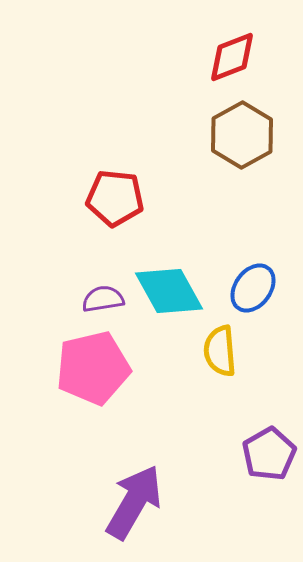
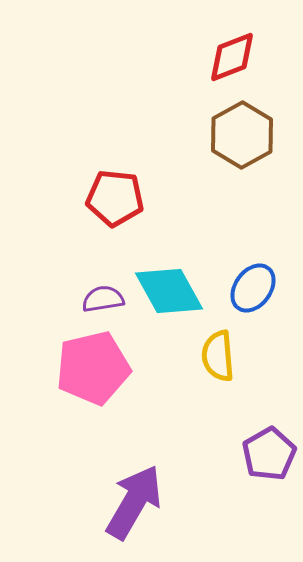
yellow semicircle: moved 2 px left, 5 px down
